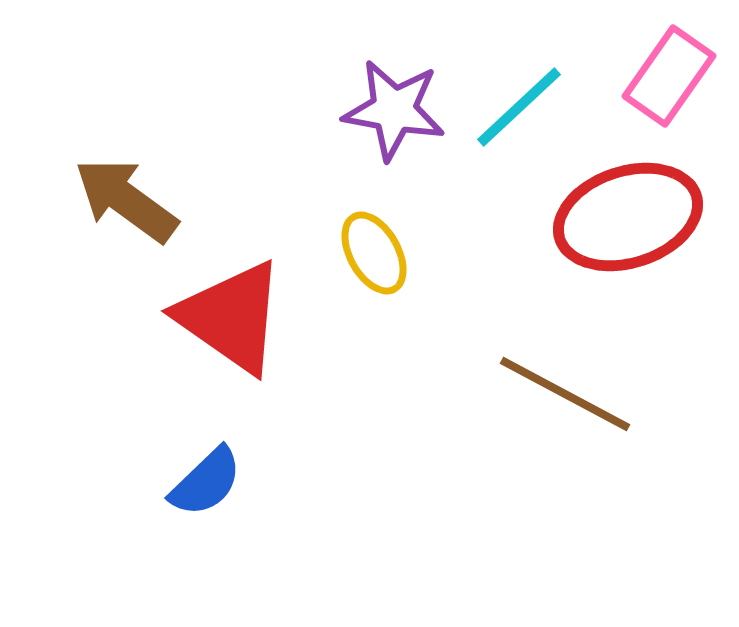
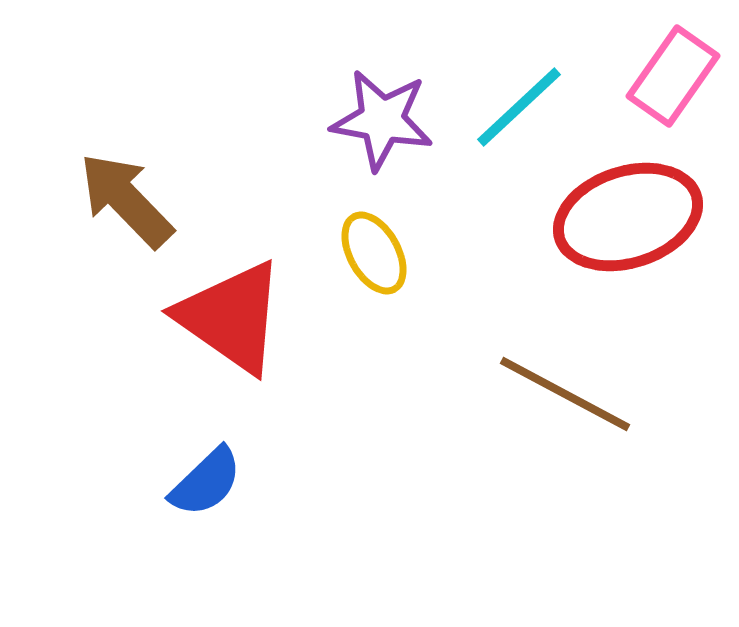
pink rectangle: moved 4 px right
purple star: moved 12 px left, 10 px down
brown arrow: rotated 10 degrees clockwise
